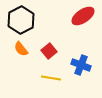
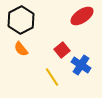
red ellipse: moved 1 px left
red square: moved 13 px right, 1 px up
blue cross: rotated 12 degrees clockwise
yellow line: moved 1 px right, 1 px up; rotated 48 degrees clockwise
